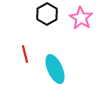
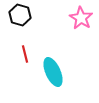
black hexagon: moved 27 px left, 1 px down; rotated 15 degrees counterclockwise
cyan ellipse: moved 2 px left, 3 px down
